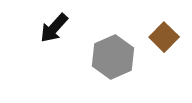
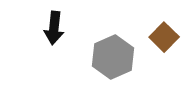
black arrow: rotated 36 degrees counterclockwise
